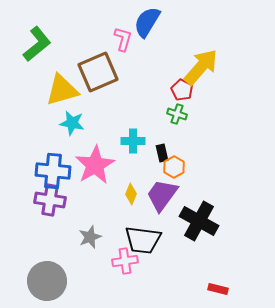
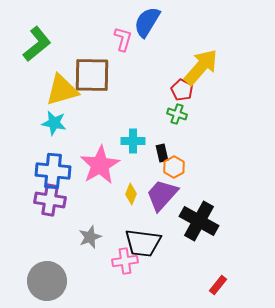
brown square: moved 6 px left, 3 px down; rotated 24 degrees clockwise
cyan star: moved 18 px left
pink star: moved 5 px right
purple trapezoid: rotated 6 degrees clockwise
black trapezoid: moved 3 px down
red rectangle: moved 4 px up; rotated 66 degrees counterclockwise
